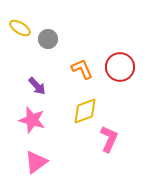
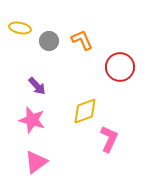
yellow ellipse: rotated 20 degrees counterclockwise
gray circle: moved 1 px right, 2 px down
orange L-shape: moved 29 px up
